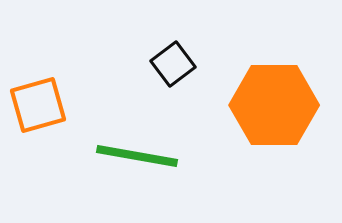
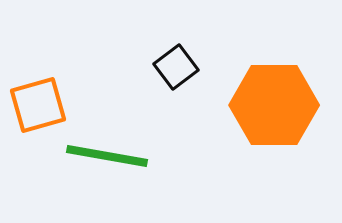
black square: moved 3 px right, 3 px down
green line: moved 30 px left
